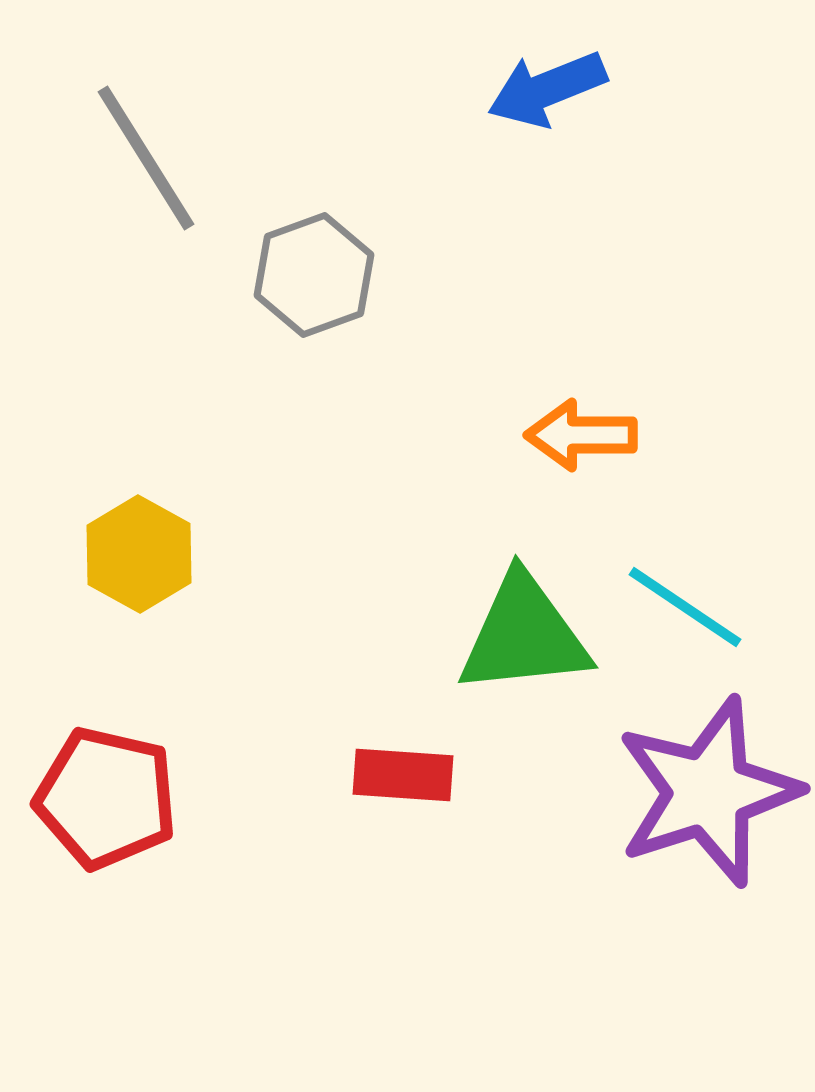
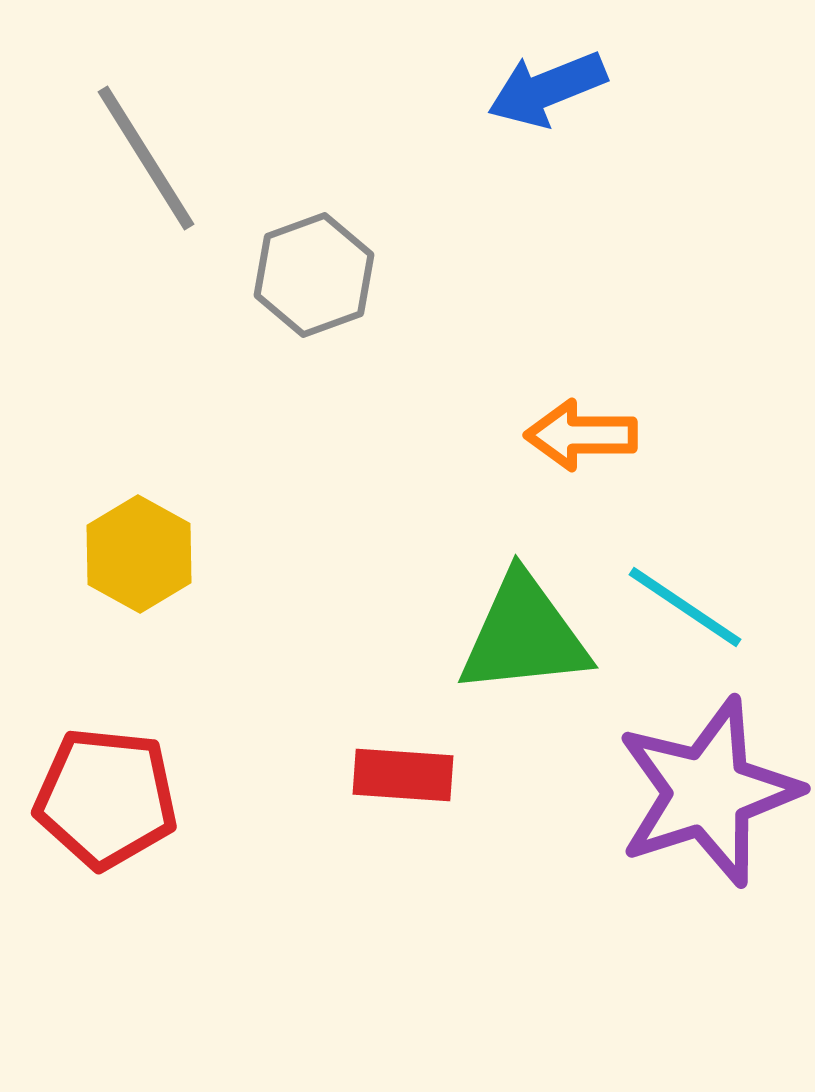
red pentagon: rotated 7 degrees counterclockwise
